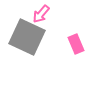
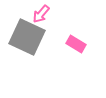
pink rectangle: rotated 36 degrees counterclockwise
